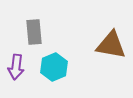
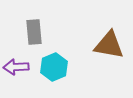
brown triangle: moved 2 px left
purple arrow: rotated 80 degrees clockwise
